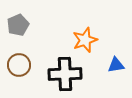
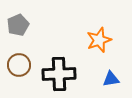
orange star: moved 14 px right
blue triangle: moved 5 px left, 14 px down
black cross: moved 6 px left
